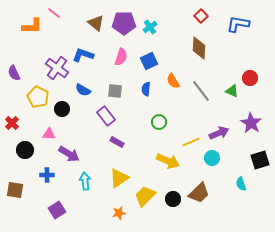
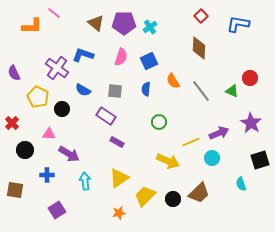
purple rectangle at (106, 116): rotated 18 degrees counterclockwise
